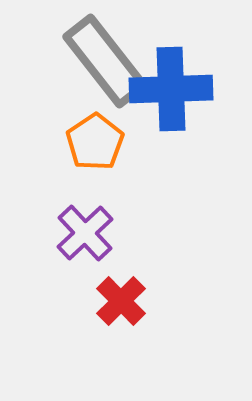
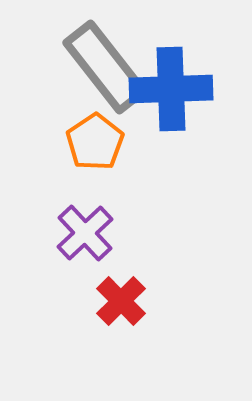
gray rectangle: moved 6 px down
